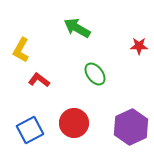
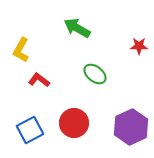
green ellipse: rotated 15 degrees counterclockwise
